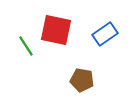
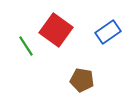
red square: rotated 24 degrees clockwise
blue rectangle: moved 3 px right, 2 px up
